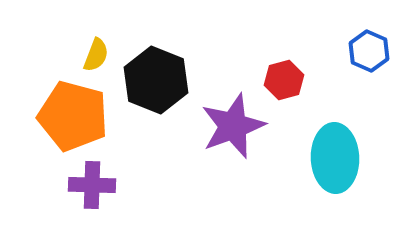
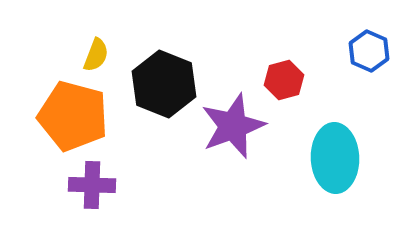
black hexagon: moved 8 px right, 4 px down
